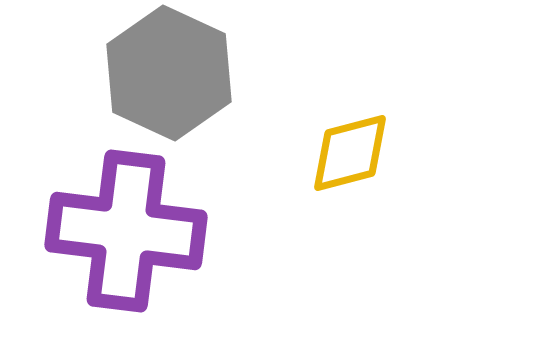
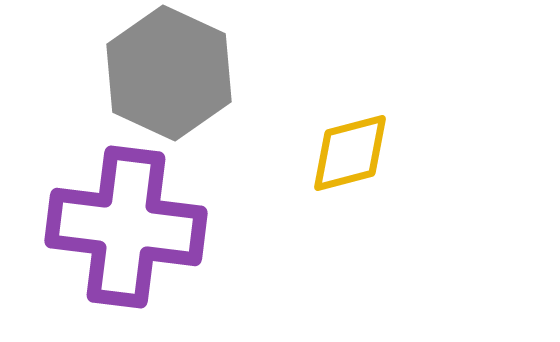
purple cross: moved 4 px up
